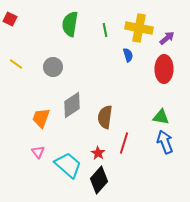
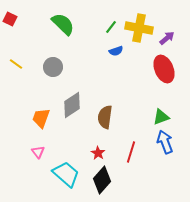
green semicircle: moved 7 px left; rotated 125 degrees clockwise
green line: moved 6 px right, 3 px up; rotated 48 degrees clockwise
blue semicircle: moved 12 px left, 4 px up; rotated 88 degrees clockwise
red ellipse: rotated 24 degrees counterclockwise
green triangle: rotated 30 degrees counterclockwise
red line: moved 7 px right, 9 px down
cyan trapezoid: moved 2 px left, 9 px down
black diamond: moved 3 px right
